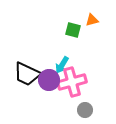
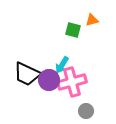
gray circle: moved 1 px right, 1 px down
